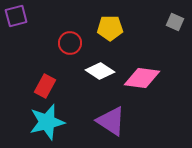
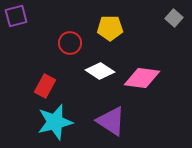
gray square: moved 1 px left, 4 px up; rotated 18 degrees clockwise
cyan star: moved 8 px right
